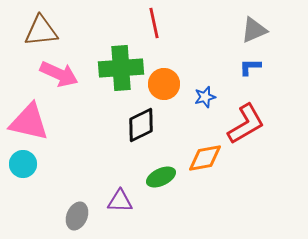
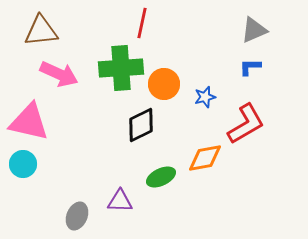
red line: moved 12 px left; rotated 24 degrees clockwise
